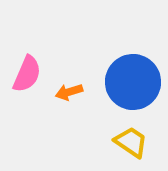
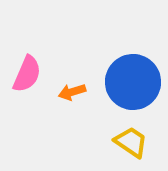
orange arrow: moved 3 px right
